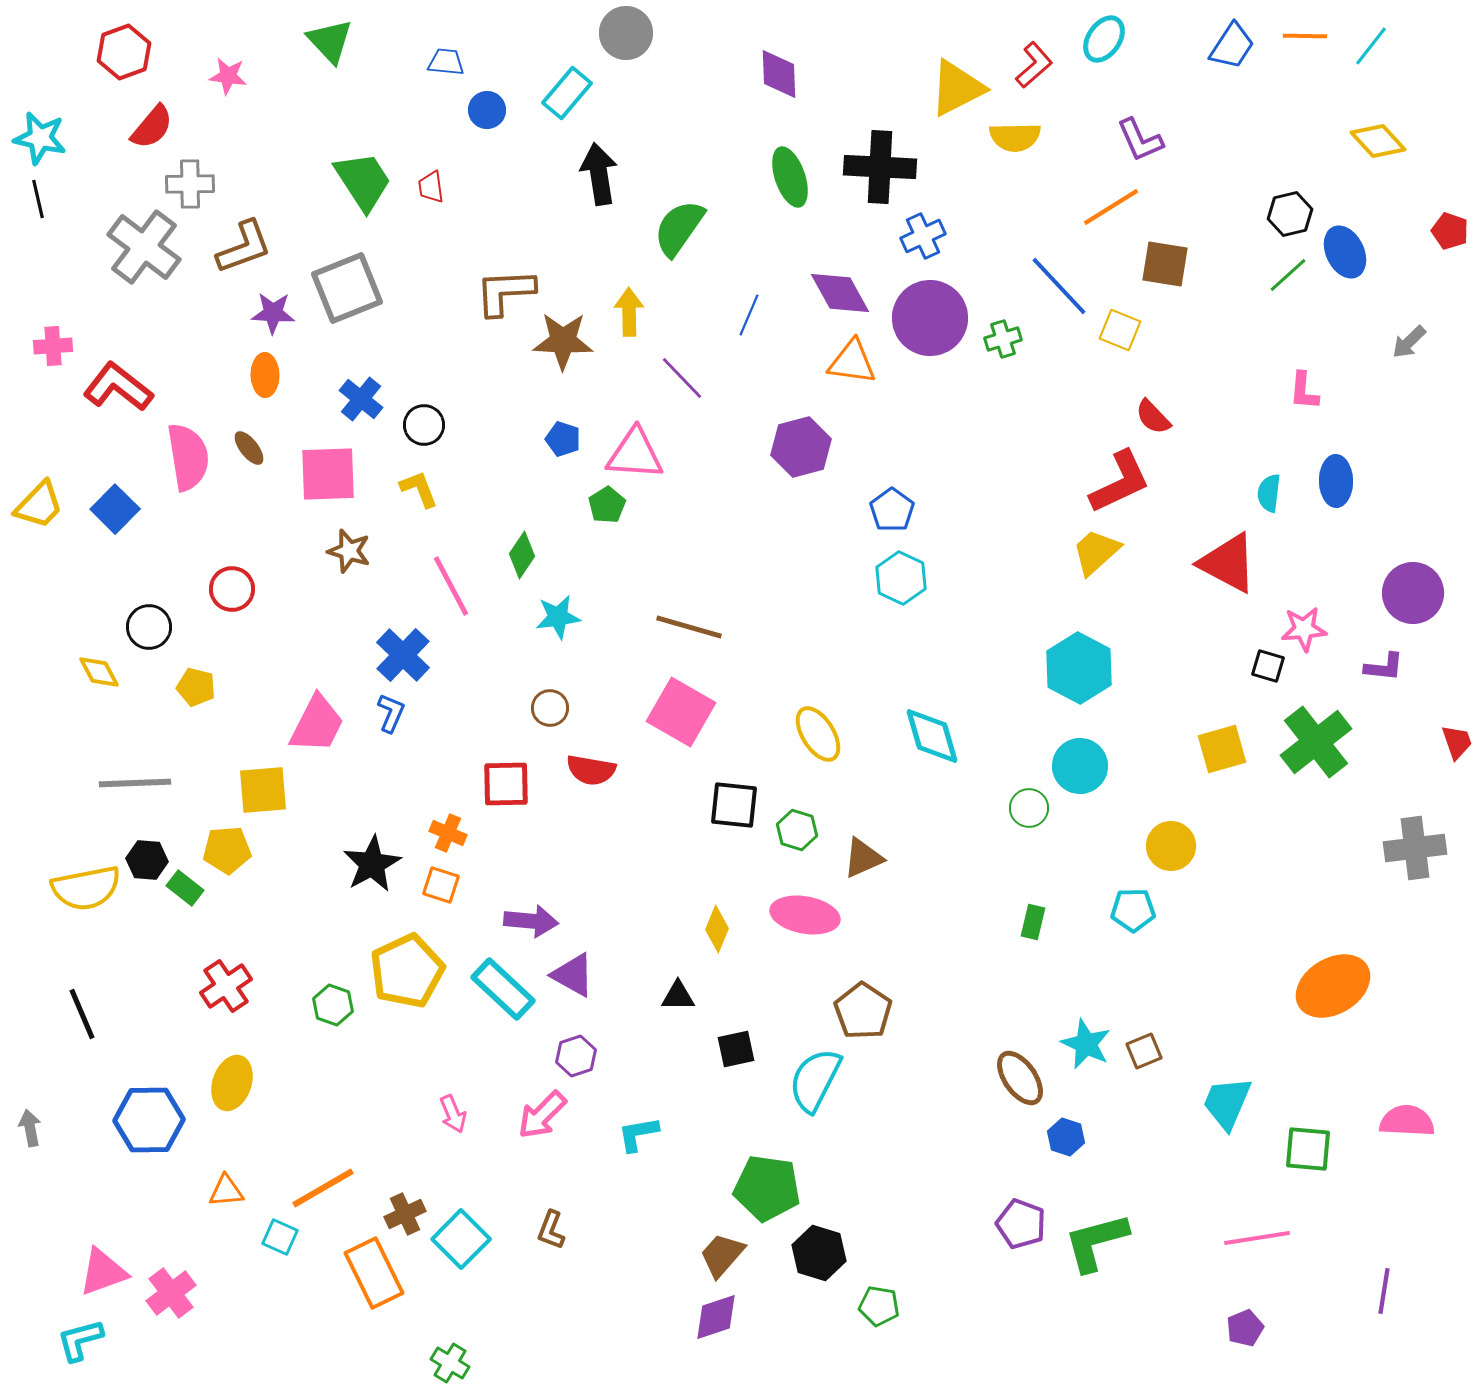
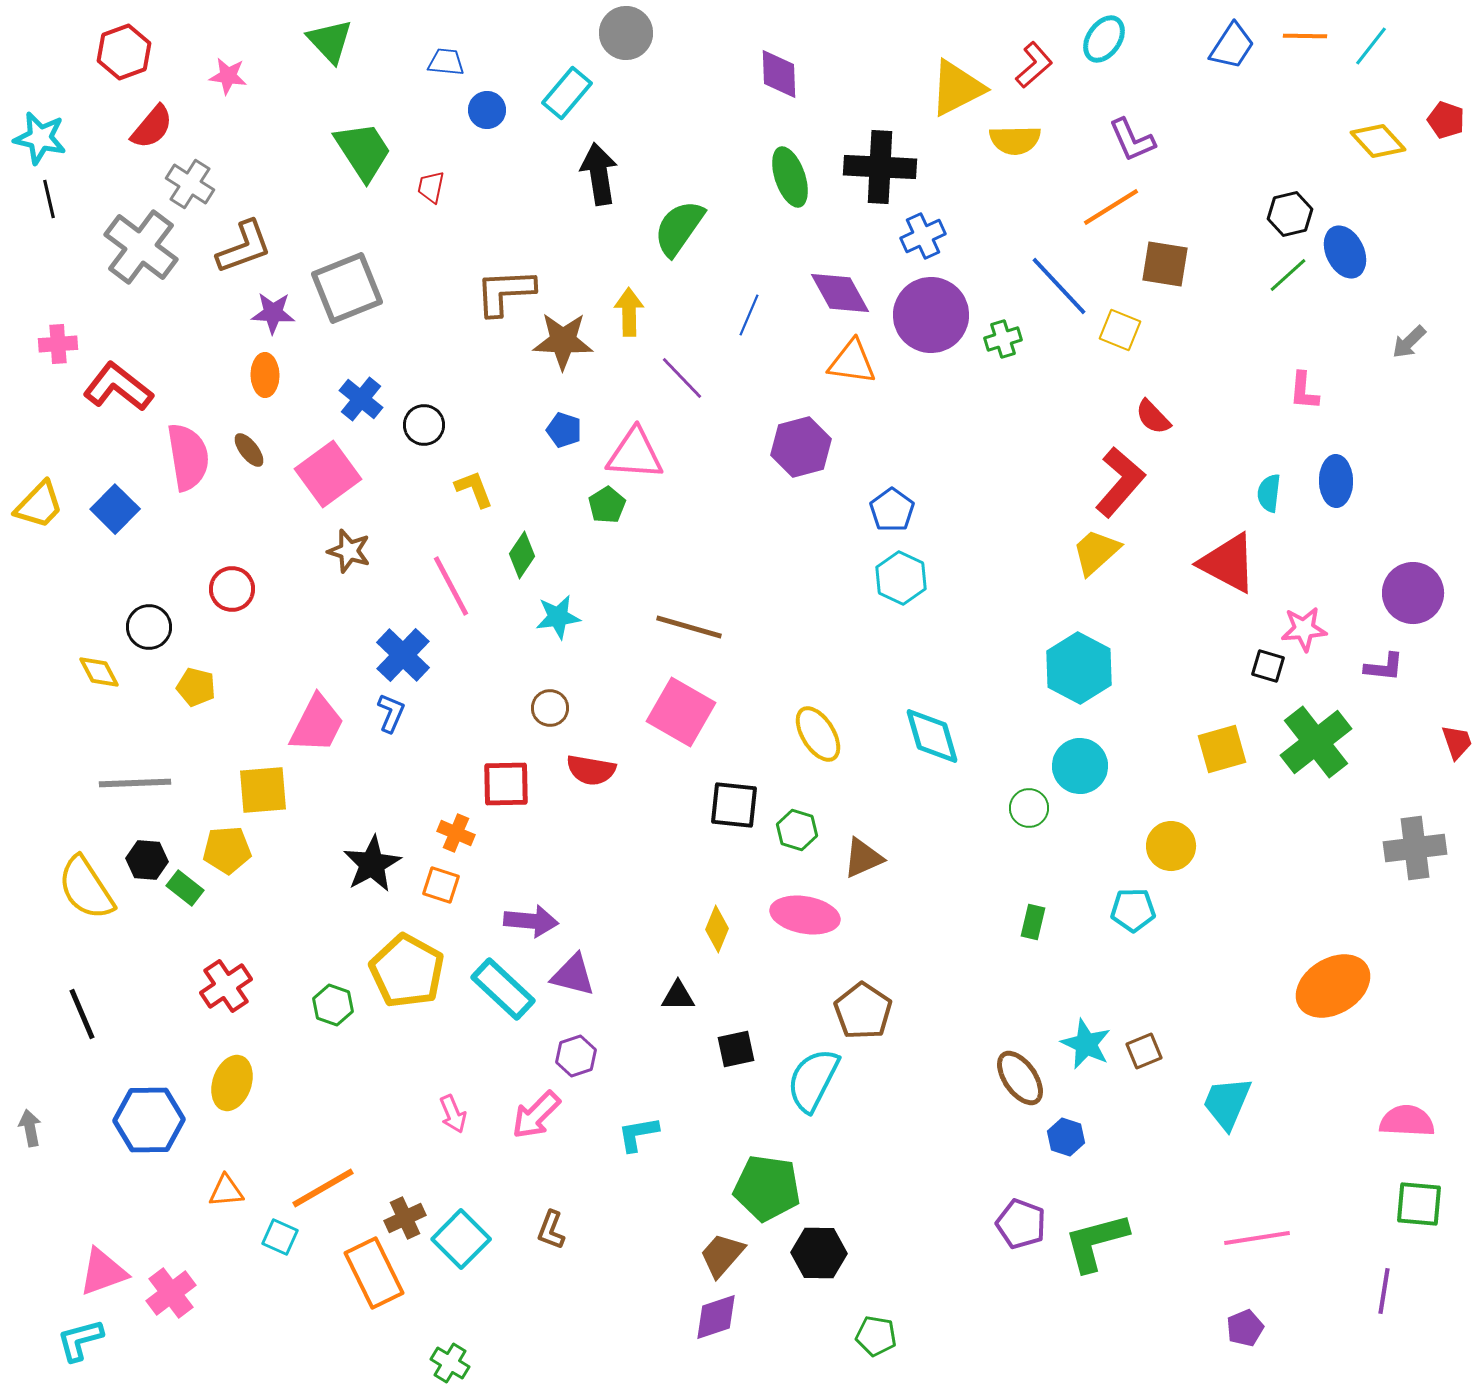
yellow semicircle at (1015, 137): moved 3 px down
purple L-shape at (1140, 140): moved 8 px left
green trapezoid at (363, 181): moved 30 px up
gray cross at (190, 184): rotated 33 degrees clockwise
red trapezoid at (431, 187): rotated 20 degrees clockwise
black line at (38, 199): moved 11 px right
red pentagon at (1450, 231): moved 4 px left, 111 px up
gray cross at (144, 247): moved 3 px left
purple circle at (930, 318): moved 1 px right, 3 px up
pink cross at (53, 346): moved 5 px right, 2 px up
blue pentagon at (563, 439): moved 1 px right, 9 px up
brown ellipse at (249, 448): moved 2 px down
pink square at (328, 474): rotated 34 degrees counterclockwise
red L-shape at (1120, 482): rotated 24 degrees counterclockwise
yellow L-shape at (419, 489): moved 55 px right
orange cross at (448, 833): moved 8 px right
yellow semicircle at (86, 888): rotated 68 degrees clockwise
yellow pentagon at (407, 971): rotated 18 degrees counterclockwise
purple triangle at (573, 975): rotated 15 degrees counterclockwise
cyan semicircle at (815, 1080): moved 2 px left
pink arrow at (542, 1115): moved 6 px left
green square at (1308, 1149): moved 111 px right, 55 px down
brown cross at (405, 1214): moved 4 px down
black hexagon at (819, 1253): rotated 16 degrees counterclockwise
green pentagon at (879, 1306): moved 3 px left, 30 px down
